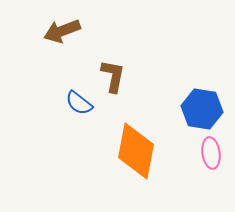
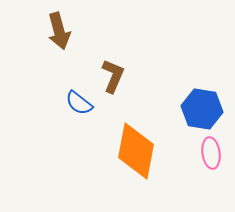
brown arrow: moved 3 px left; rotated 84 degrees counterclockwise
brown L-shape: rotated 12 degrees clockwise
